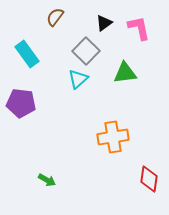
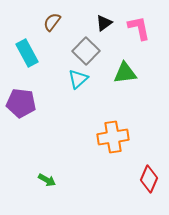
brown semicircle: moved 3 px left, 5 px down
cyan rectangle: moved 1 px up; rotated 8 degrees clockwise
red diamond: rotated 16 degrees clockwise
